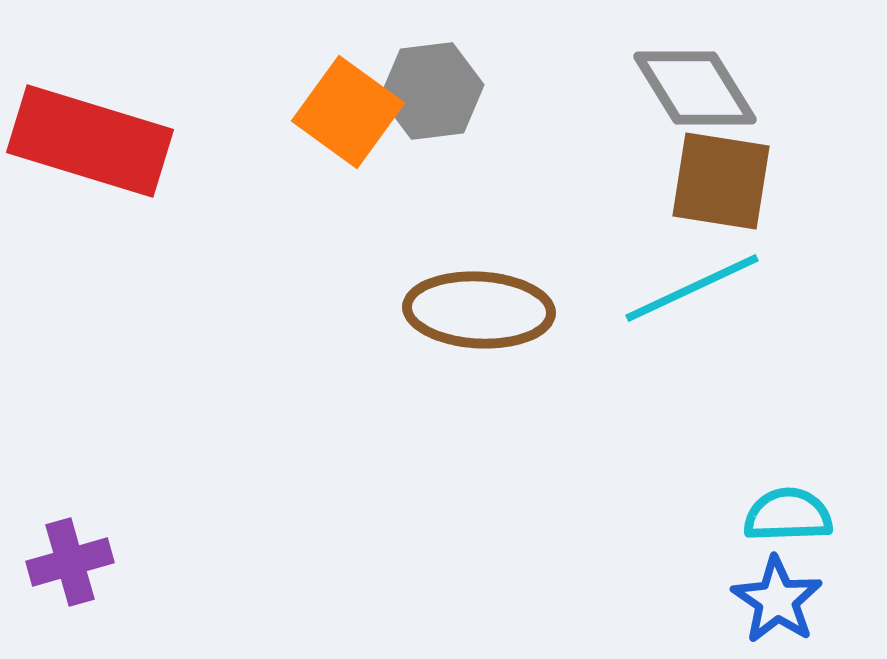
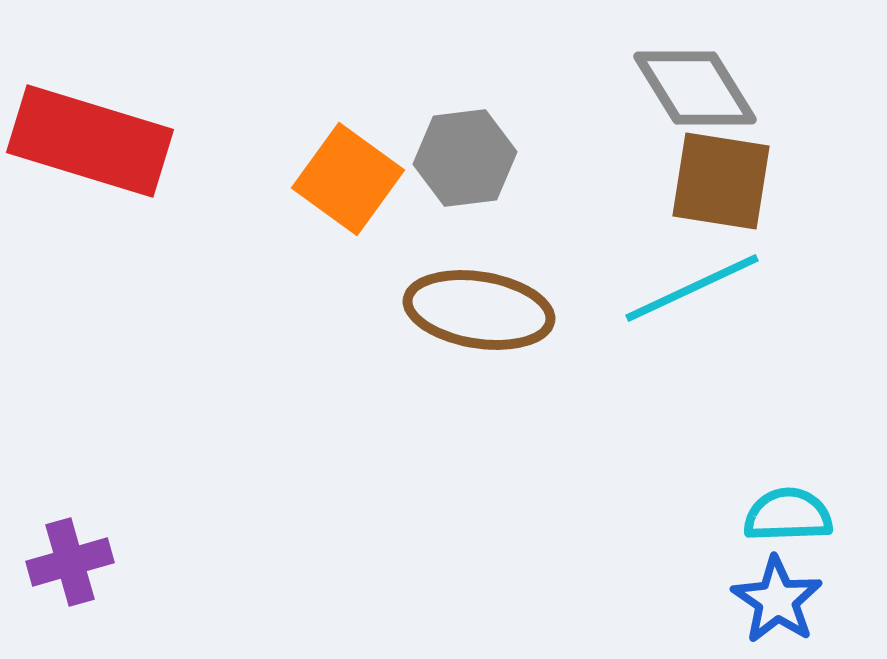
gray hexagon: moved 33 px right, 67 px down
orange square: moved 67 px down
brown ellipse: rotated 6 degrees clockwise
